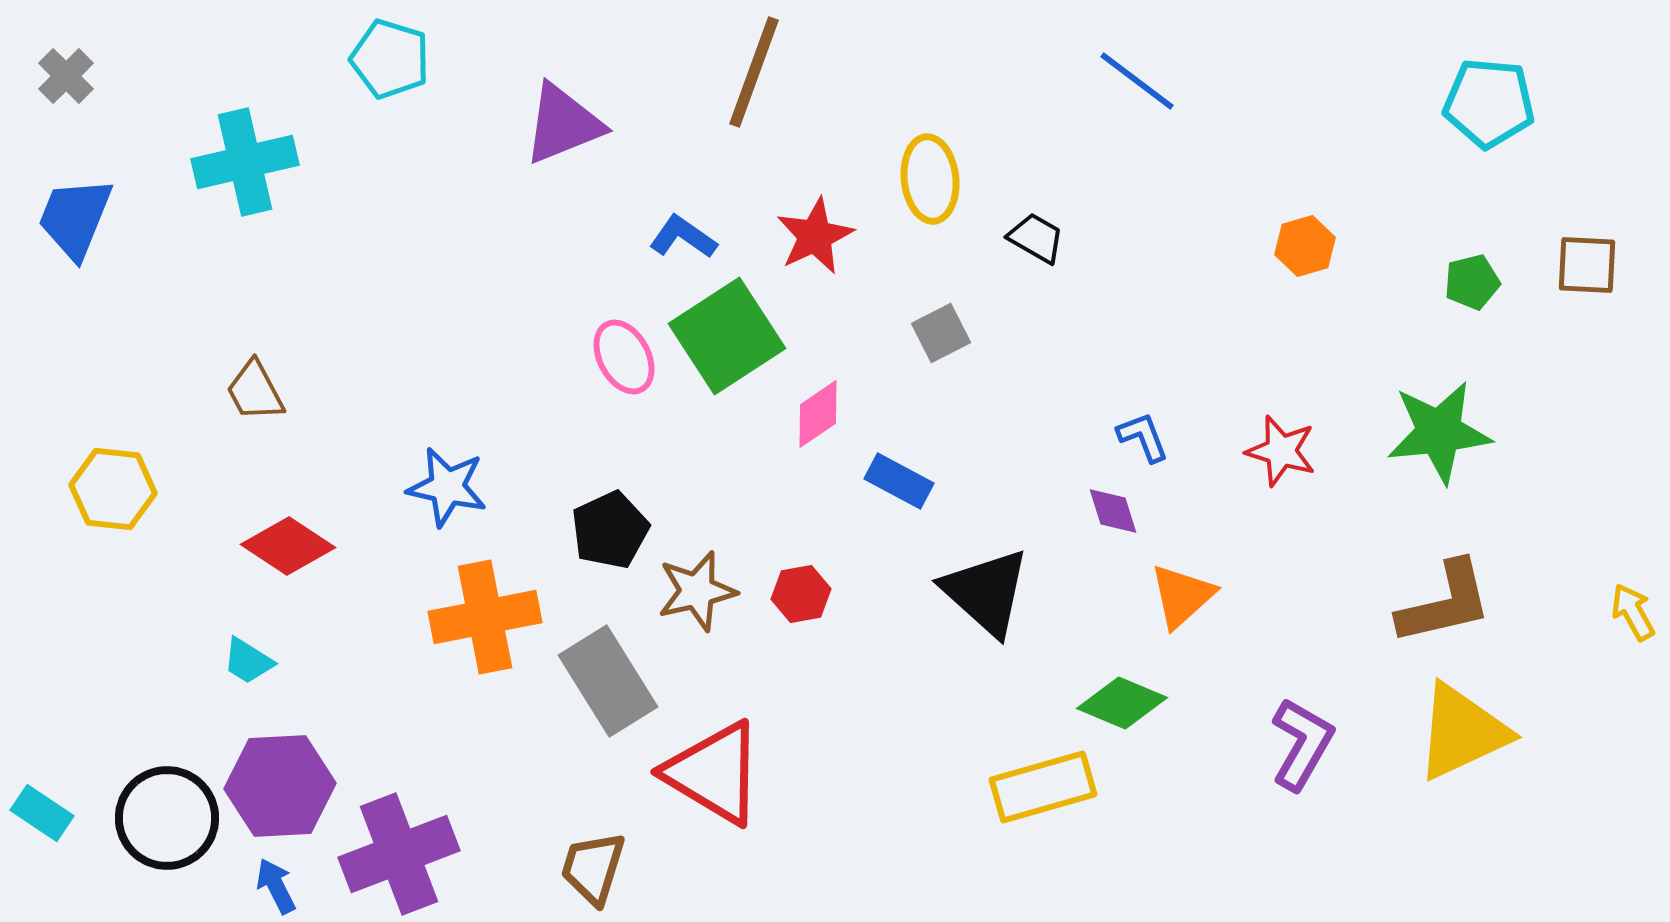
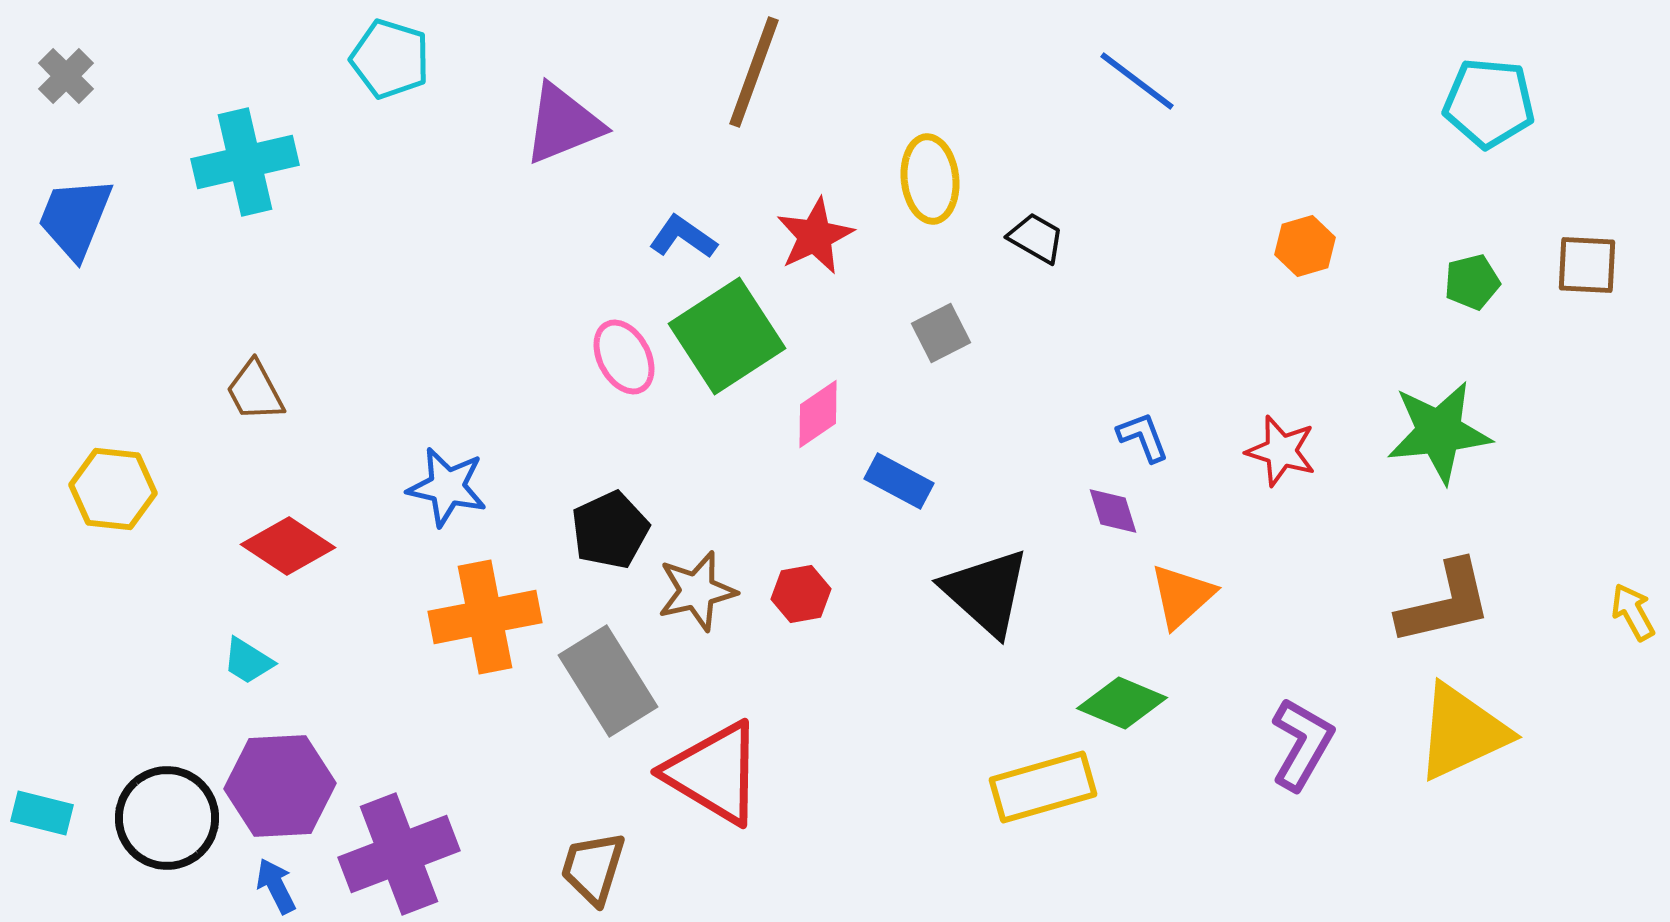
cyan rectangle at (42, 813): rotated 20 degrees counterclockwise
